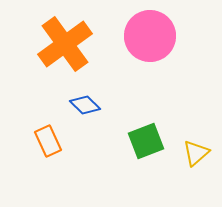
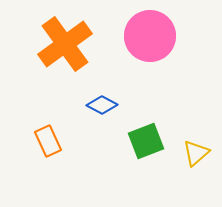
blue diamond: moved 17 px right; rotated 16 degrees counterclockwise
